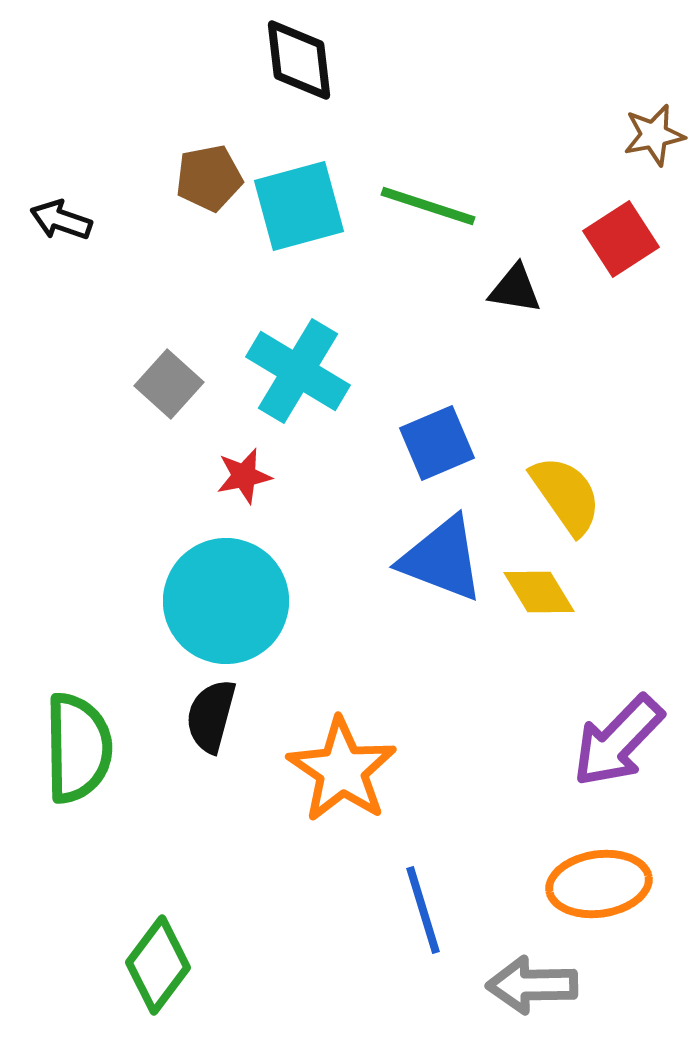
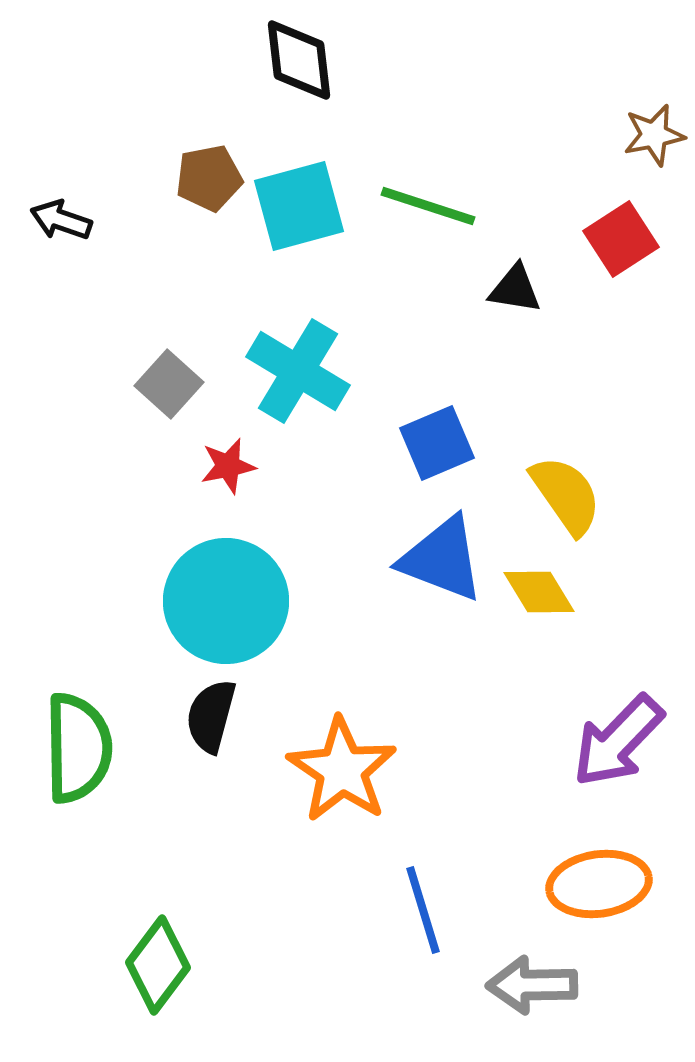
red star: moved 16 px left, 10 px up
